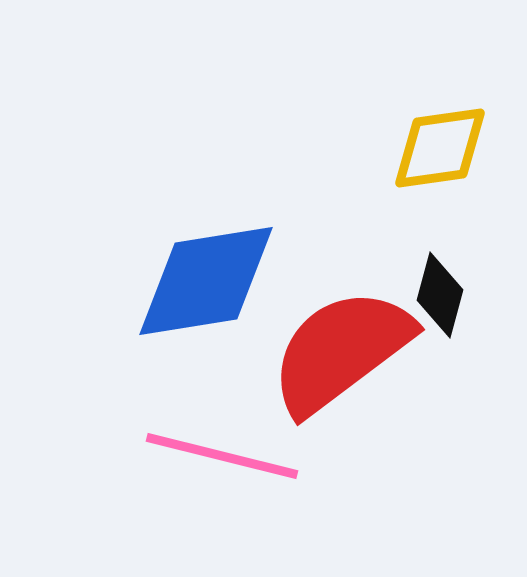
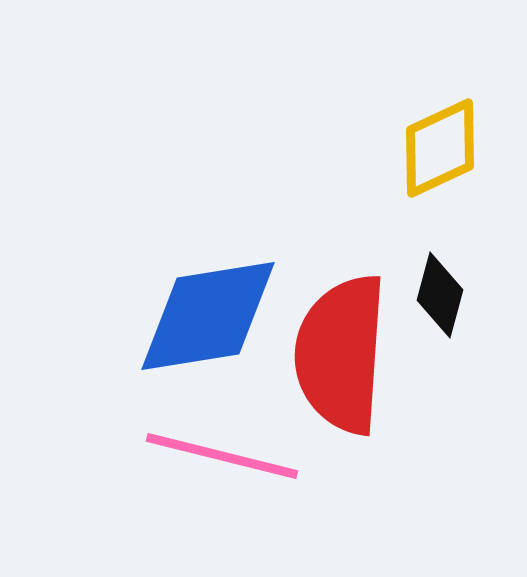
yellow diamond: rotated 17 degrees counterclockwise
blue diamond: moved 2 px right, 35 px down
red semicircle: moved 3 px down; rotated 49 degrees counterclockwise
